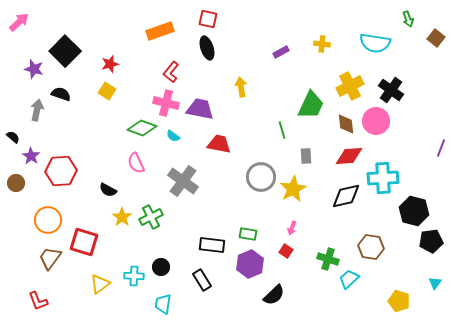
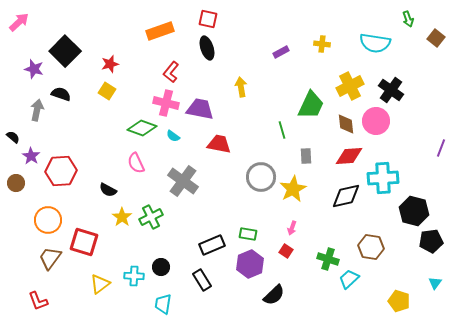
black rectangle at (212, 245): rotated 30 degrees counterclockwise
